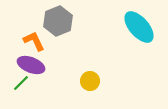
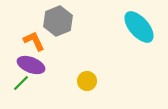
yellow circle: moved 3 px left
